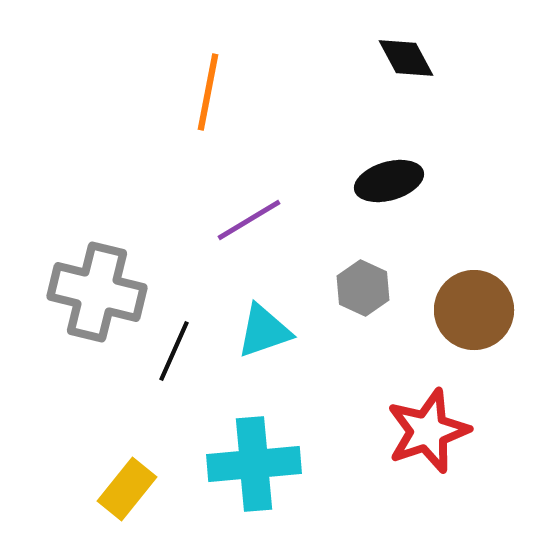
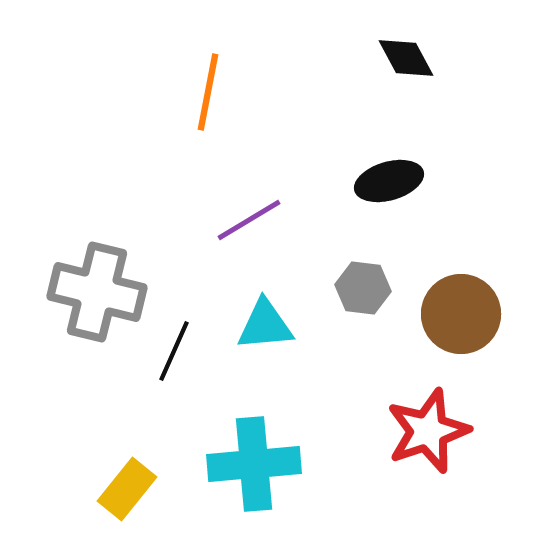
gray hexagon: rotated 18 degrees counterclockwise
brown circle: moved 13 px left, 4 px down
cyan triangle: moved 1 px right, 6 px up; rotated 14 degrees clockwise
